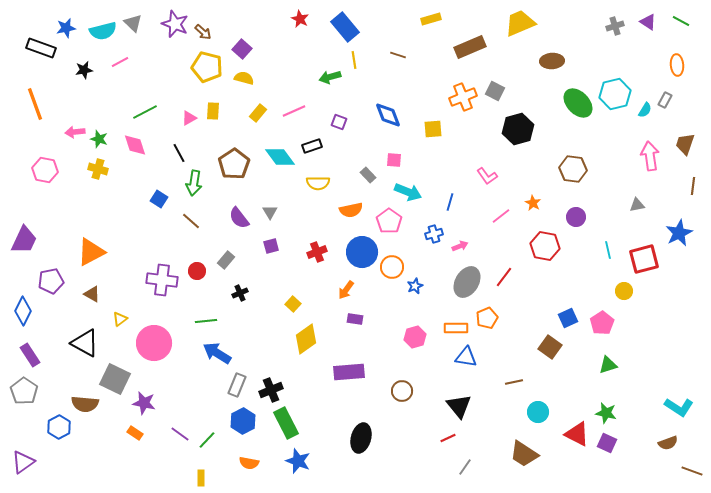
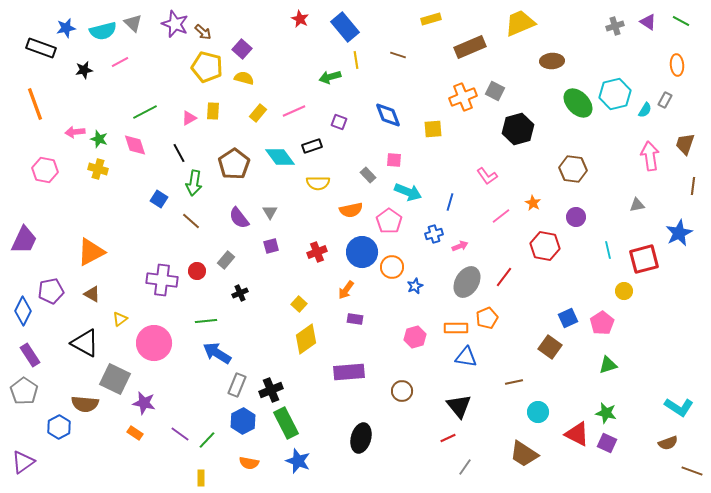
yellow line at (354, 60): moved 2 px right
purple pentagon at (51, 281): moved 10 px down
yellow square at (293, 304): moved 6 px right
